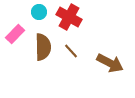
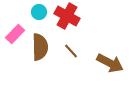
red cross: moved 2 px left, 1 px up
brown semicircle: moved 3 px left
